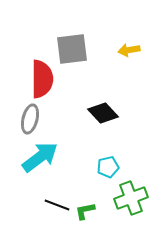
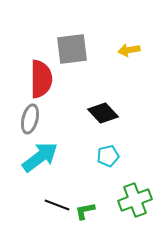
red semicircle: moved 1 px left
cyan pentagon: moved 11 px up
green cross: moved 4 px right, 2 px down
